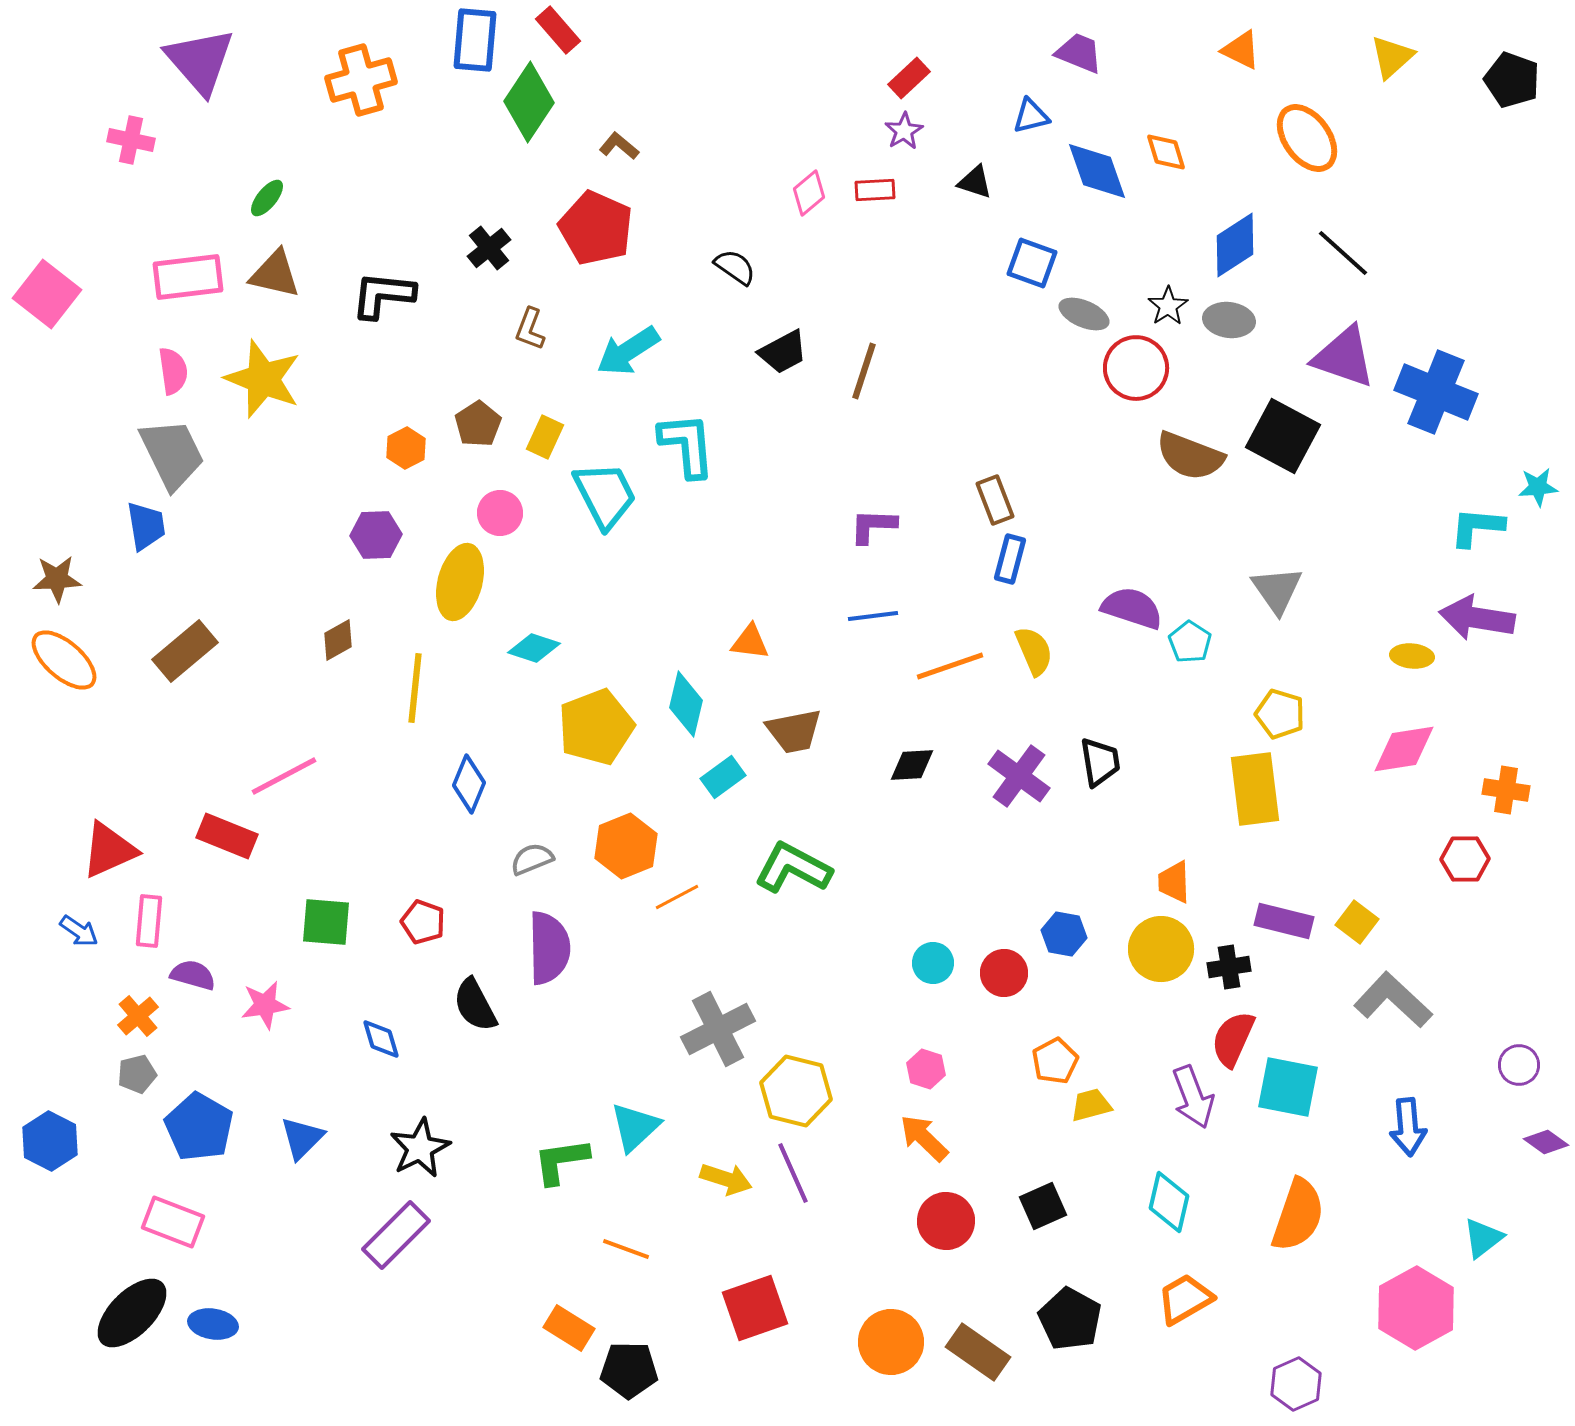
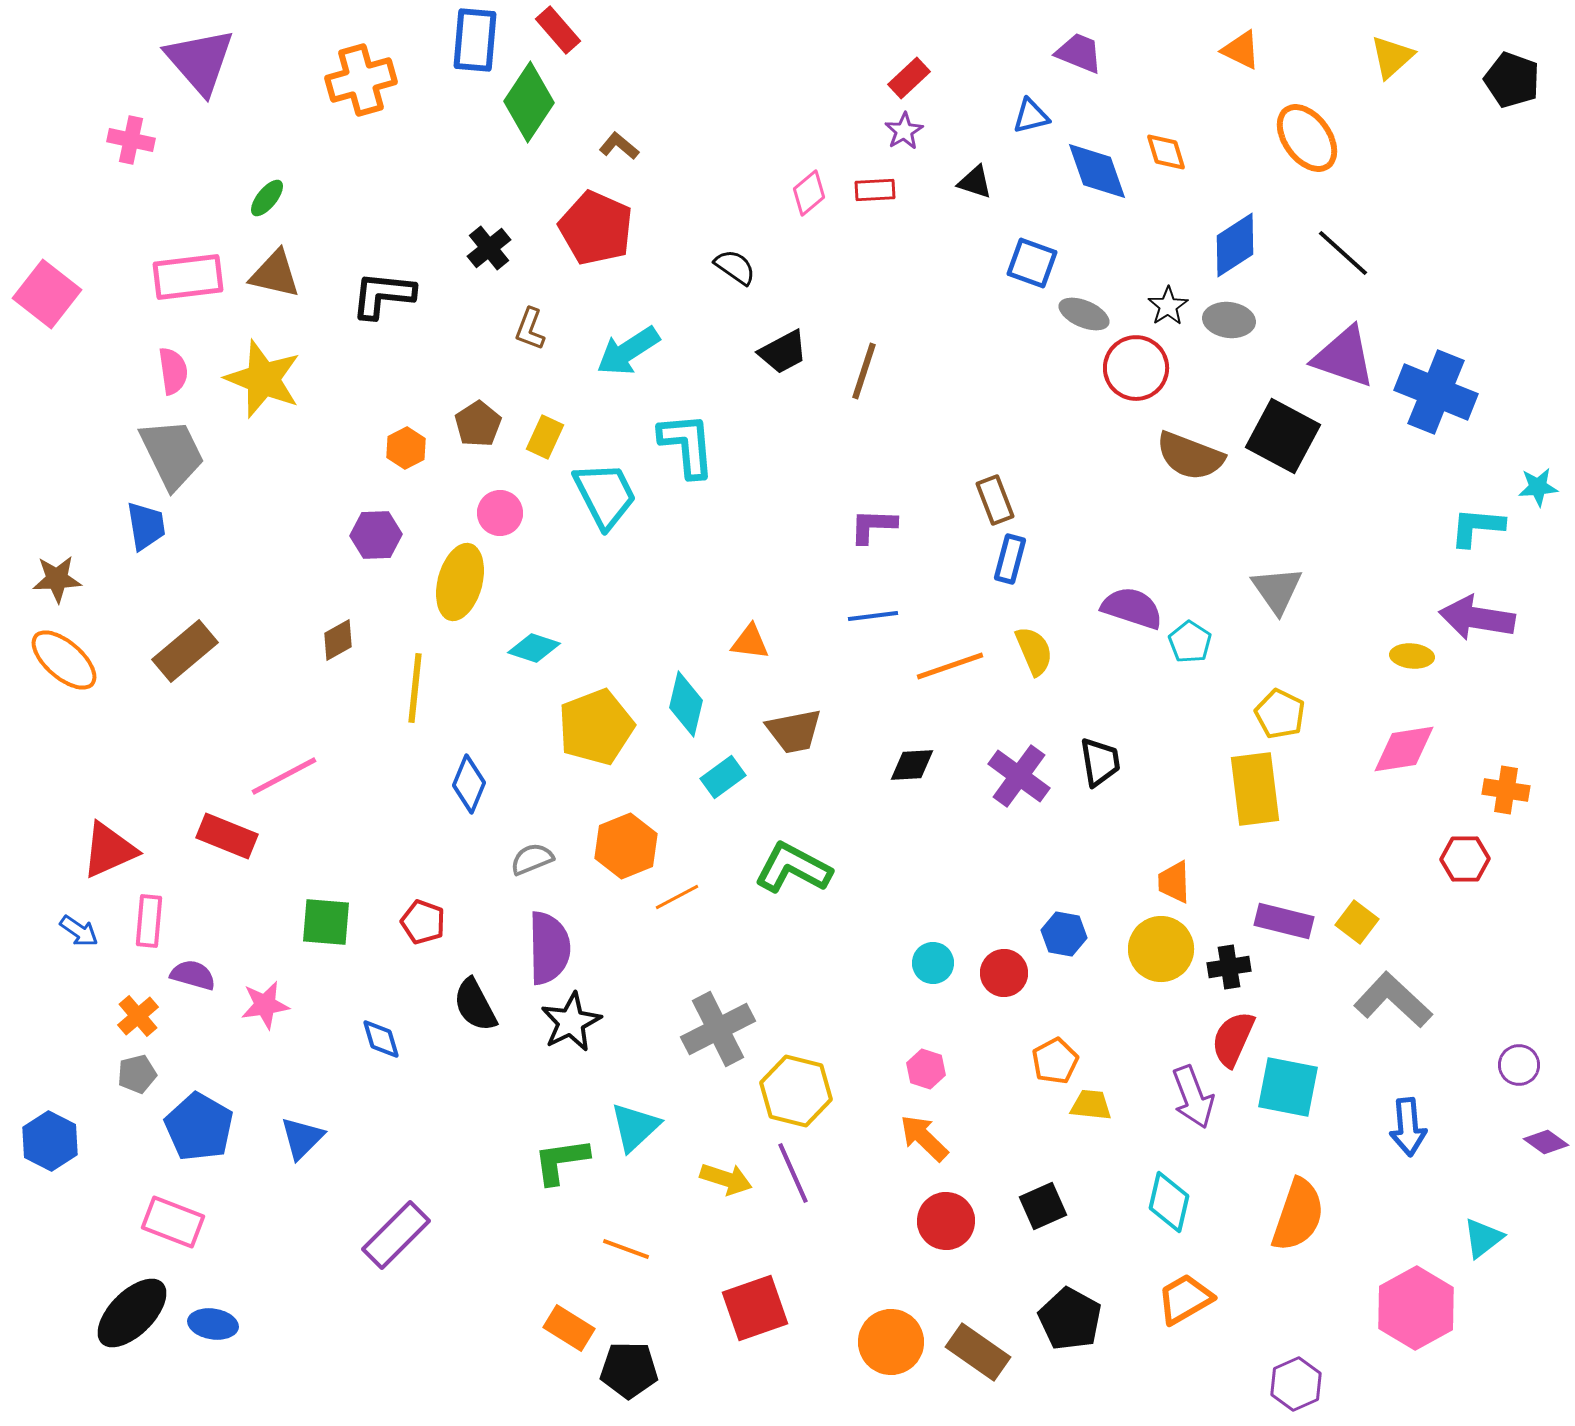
yellow pentagon at (1280, 714): rotated 9 degrees clockwise
yellow trapezoid at (1091, 1105): rotated 21 degrees clockwise
black star at (420, 1148): moved 151 px right, 126 px up
